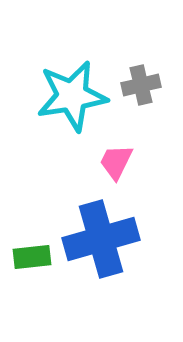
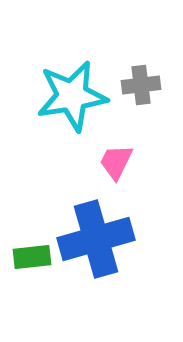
gray cross: rotated 6 degrees clockwise
blue cross: moved 5 px left
